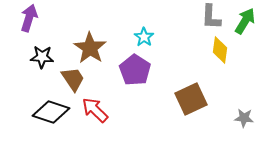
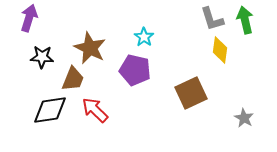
gray L-shape: moved 1 px right, 2 px down; rotated 20 degrees counterclockwise
green arrow: moved 1 px up; rotated 44 degrees counterclockwise
brown star: rotated 8 degrees counterclockwise
purple pentagon: rotated 20 degrees counterclockwise
brown trapezoid: rotated 56 degrees clockwise
brown square: moved 6 px up
black diamond: moved 1 px left, 2 px up; rotated 27 degrees counterclockwise
gray star: rotated 24 degrees clockwise
